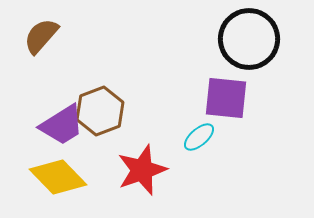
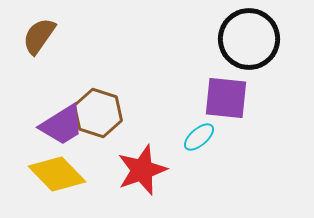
brown semicircle: moved 2 px left; rotated 6 degrees counterclockwise
brown hexagon: moved 2 px left, 2 px down; rotated 21 degrees counterclockwise
yellow diamond: moved 1 px left, 3 px up
